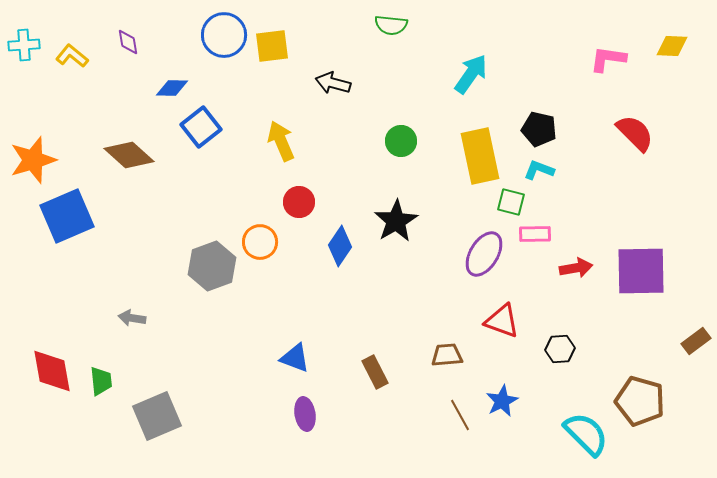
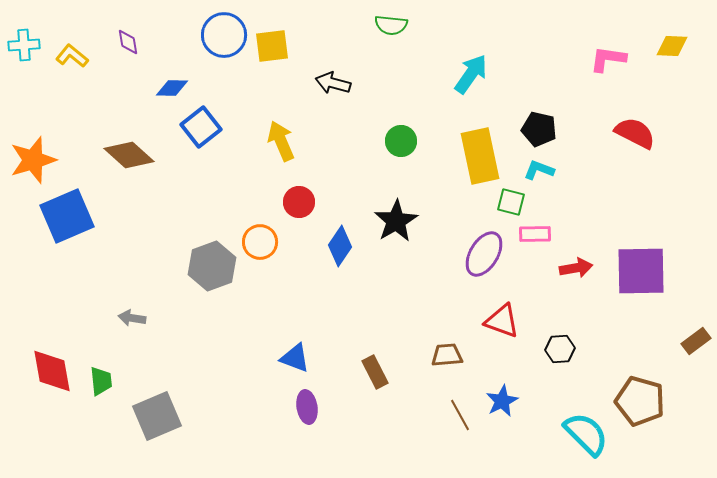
red semicircle at (635, 133): rotated 18 degrees counterclockwise
purple ellipse at (305, 414): moved 2 px right, 7 px up
